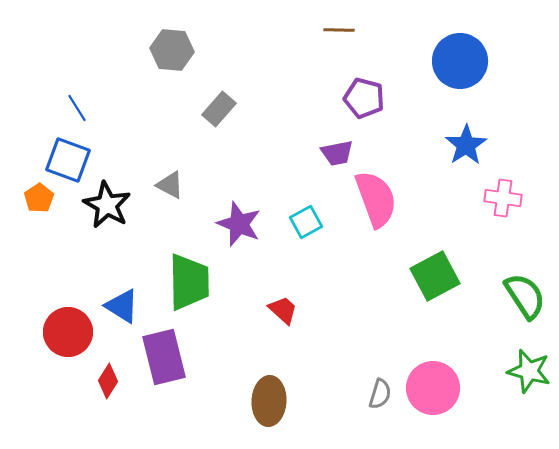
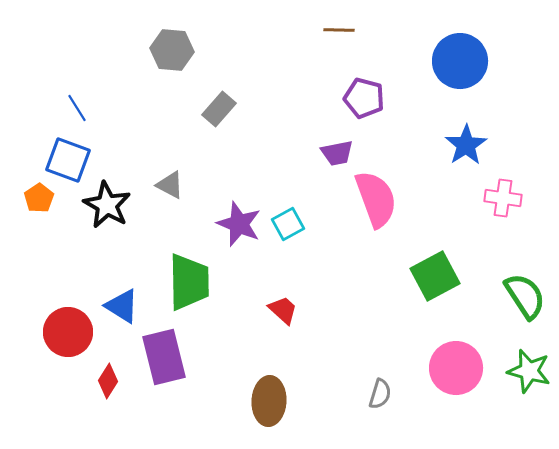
cyan square: moved 18 px left, 2 px down
pink circle: moved 23 px right, 20 px up
